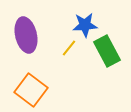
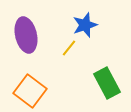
blue star: rotated 15 degrees counterclockwise
green rectangle: moved 32 px down
orange square: moved 1 px left, 1 px down
